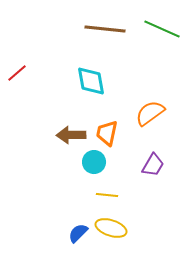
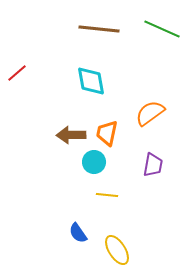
brown line: moved 6 px left
purple trapezoid: rotated 20 degrees counterclockwise
yellow ellipse: moved 6 px right, 22 px down; rotated 40 degrees clockwise
blue semicircle: rotated 80 degrees counterclockwise
